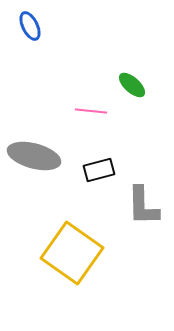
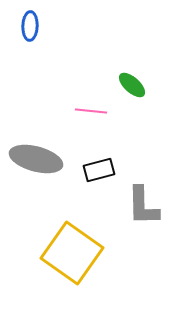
blue ellipse: rotated 28 degrees clockwise
gray ellipse: moved 2 px right, 3 px down
